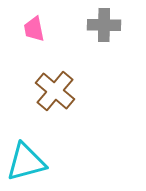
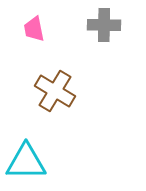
brown cross: rotated 9 degrees counterclockwise
cyan triangle: rotated 15 degrees clockwise
